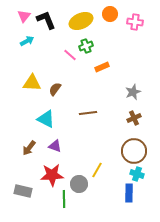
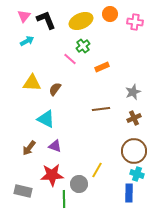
green cross: moved 3 px left; rotated 16 degrees counterclockwise
pink line: moved 4 px down
brown line: moved 13 px right, 4 px up
